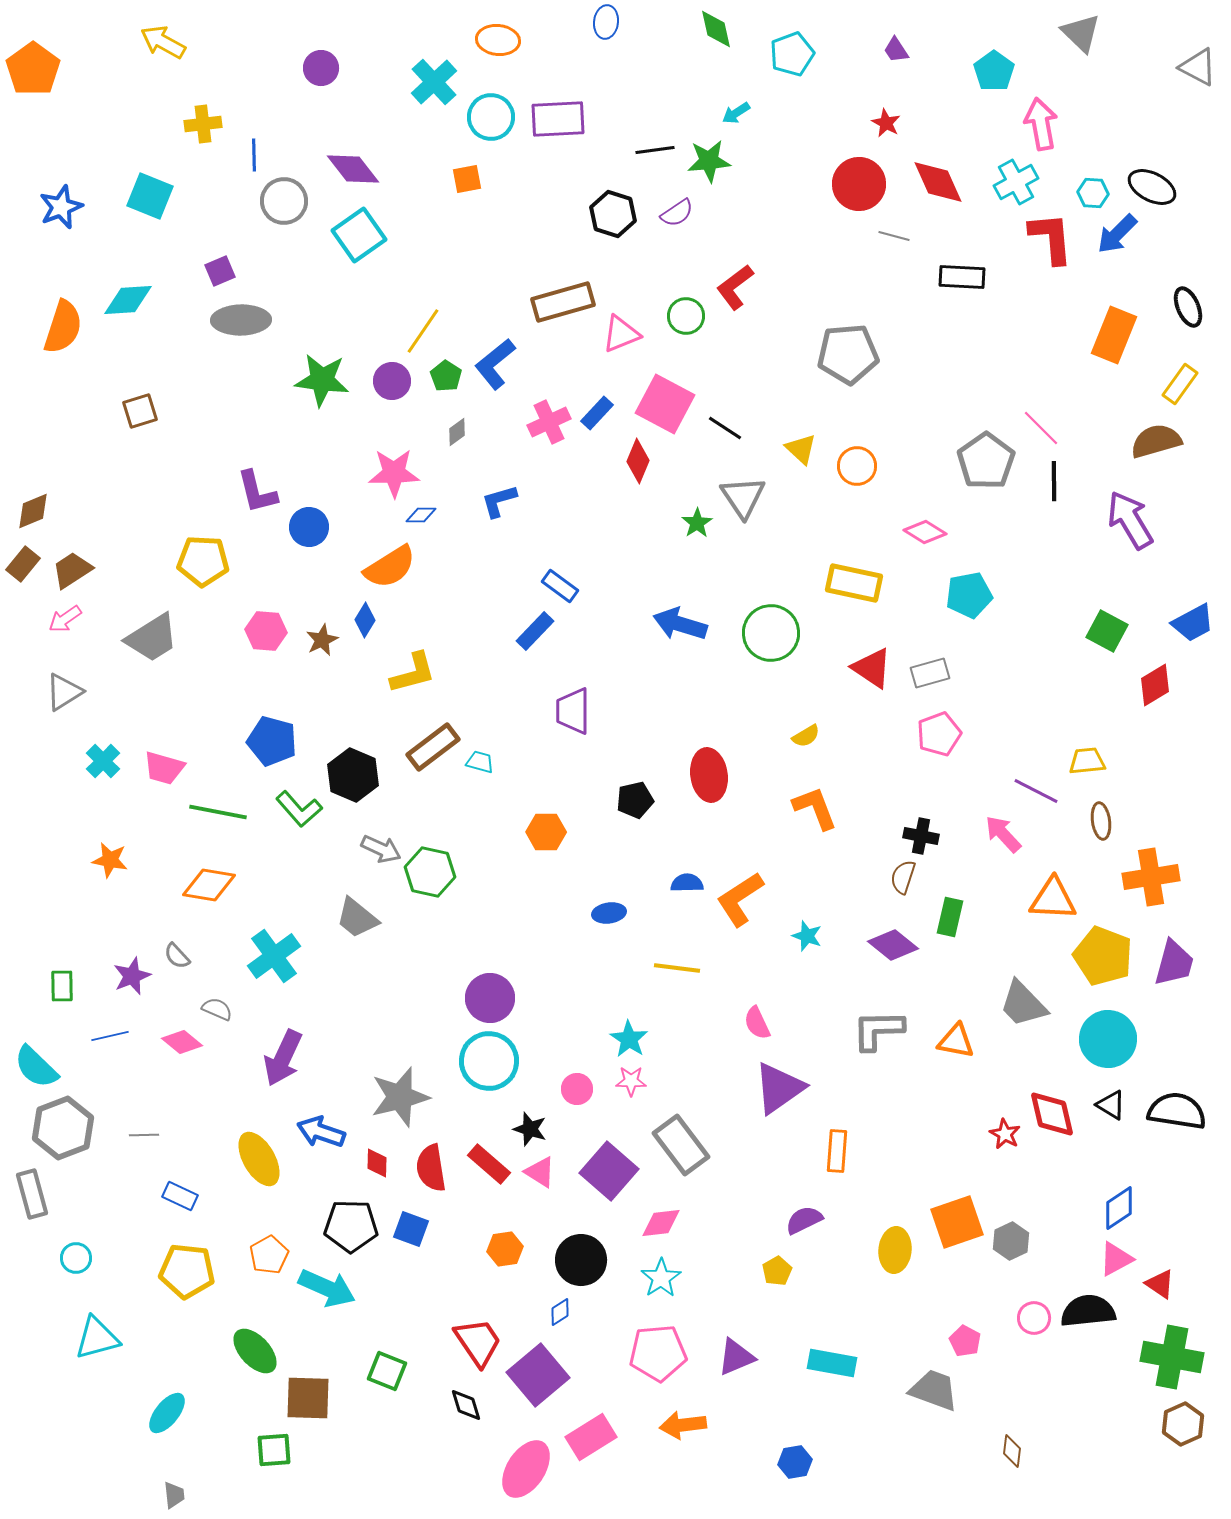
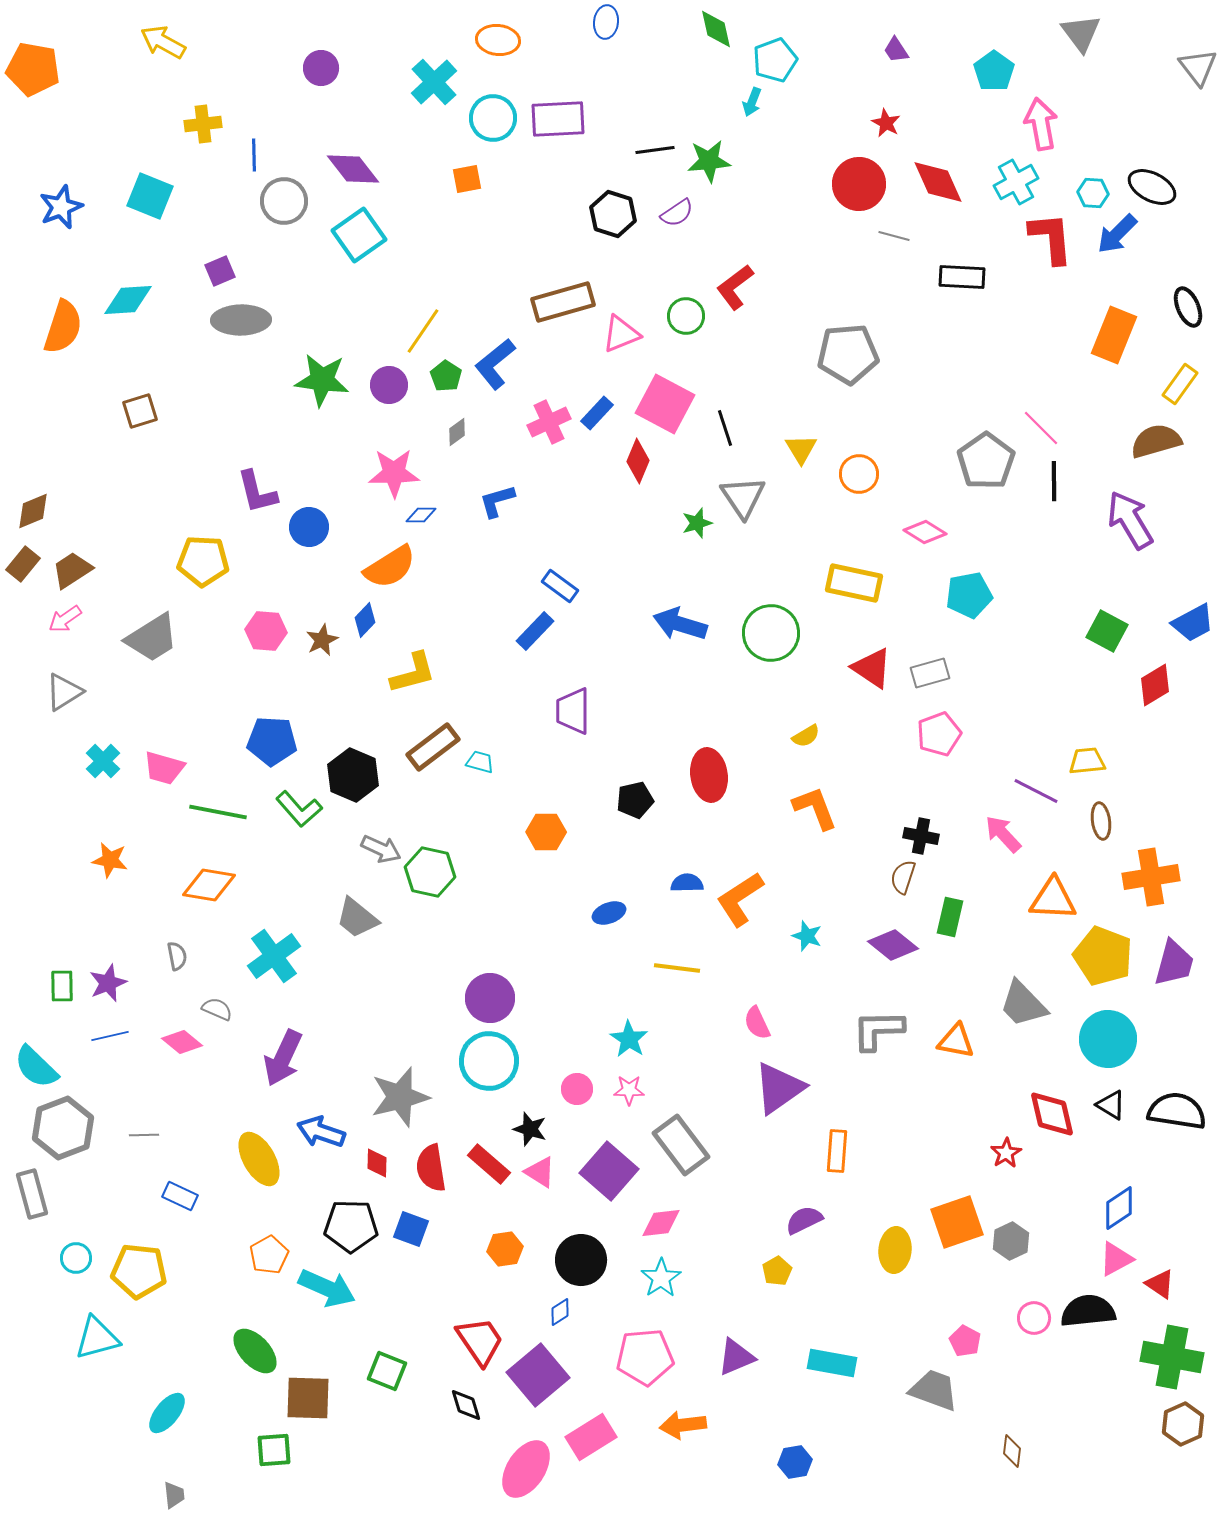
gray triangle at (1081, 33): rotated 9 degrees clockwise
cyan pentagon at (792, 54): moved 17 px left, 6 px down
gray triangle at (1198, 67): rotated 24 degrees clockwise
orange pentagon at (33, 69): rotated 26 degrees counterclockwise
cyan arrow at (736, 113): moved 16 px right, 11 px up; rotated 36 degrees counterclockwise
cyan circle at (491, 117): moved 2 px right, 1 px down
purple circle at (392, 381): moved 3 px left, 4 px down
black line at (725, 428): rotated 39 degrees clockwise
yellow triangle at (801, 449): rotated 16 degrees clockwise
orange circle at (857, 466): moved 2 px right, 8 px down
blue L-shape at (499, 501): moved 2 px left
green star at (697, 523): rotated 16 degrees clockwise
blue diamond at (365, 620): rotated 12 degrees clockwise
blue pentagon at (272, 741): rotated 12 degrees counterclockwise
blue ellipse at (609, 913): rotated 12 degrees counterclockwise
gray semicircle at (177, 956): rotated 148 degrees counterclockwise
purple star at (132, 976): moved 24 px left, 7 px down
pink star at (631, 1081): moved 2 px left, 9 px down
red star at (1005, 1134): moved 1 px right, 19 px down; rotated 12 degrees clockwise
yellow pentagon at (187, 1271): moved 48 px left
red trapezoid at (478, 1342): moved 2 px right, 1 px up
pink pentagon at (658, 1353): moved 13 px left, 4 px down
